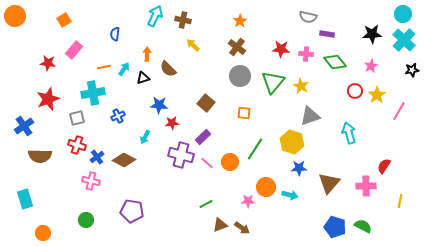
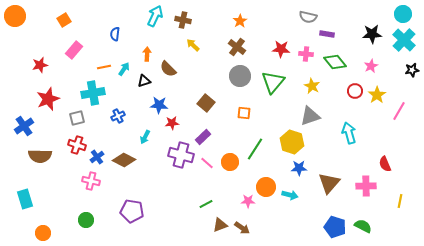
red star at (48, 63): moved 8 px left, 2 px down; rotated 21 degrees counterclockwise
black triangle at (143, 78): moved 1 px right, 3 px down
yellow star at (301, 86): moved 11 px right
red semicircle at (384, 166): moved 1 px right, 2 px up; rotated 56 degrees counterclockwise
